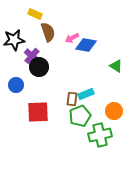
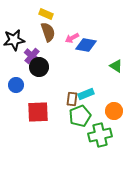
yellow rectangle: moved 11 px right
